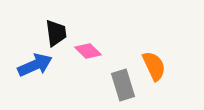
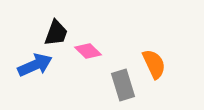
black trapezoid: rotated 28 degrees clockwise
orange semicircle: moved 2 px up
